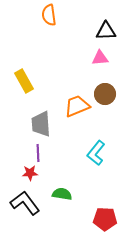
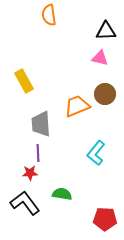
pink triangle: rotated 18 degrees clockwise
